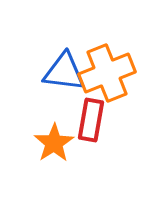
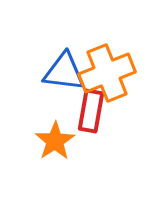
red rectangle: moved 9 px up
orange star: moved 1 px right, 2 px up
